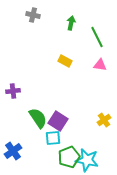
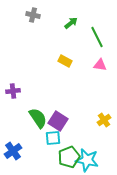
green arrow: rotated 40 degrees clockwise
